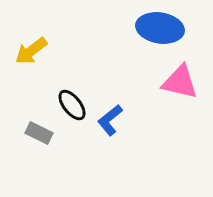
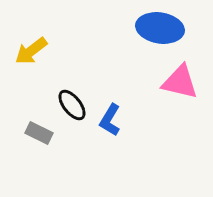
blue L-shape: rotated 20 degrees counterclockwise
